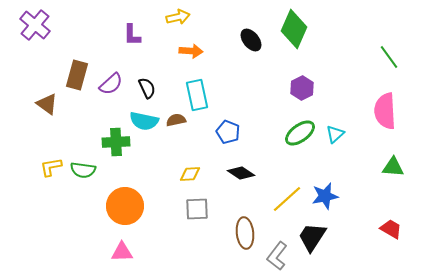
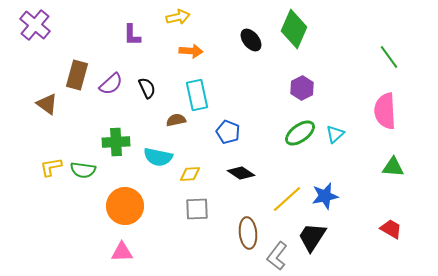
cyan semicircle: moved 14 px right, 36 px down
brown ellipse: moved 3 px right
